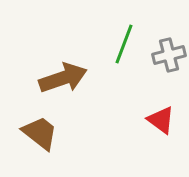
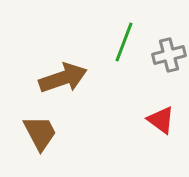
green line: moved 2 px up
brown trapezoid: rotated 24 degrees clockwise
